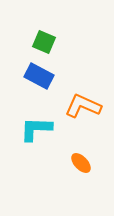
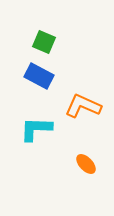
orange ellipse: moved 5 px right, 1 px down
